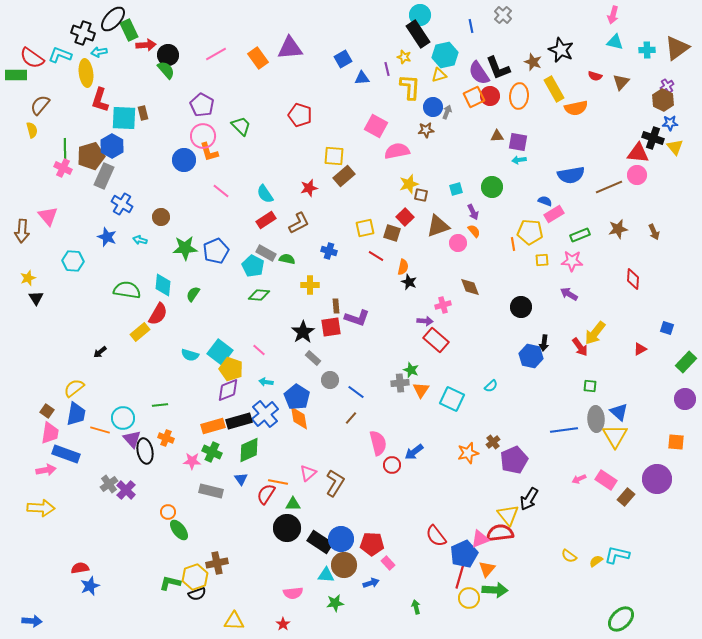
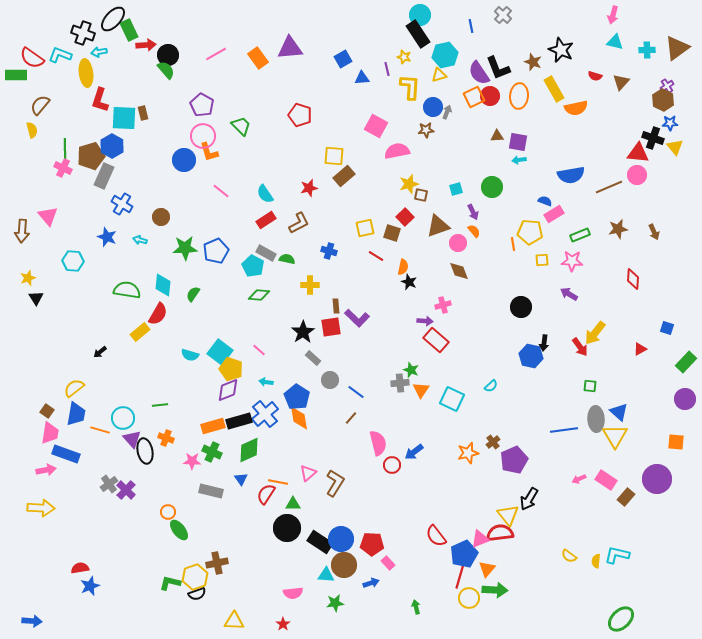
brown diamond at (470, 287): moved 11 px left, 16 px up
purple L-shape at (357, 318): rotated 25 degrees clockwise
yellow semicircle at (596, 561): rotated 48 degrees counterclockwise
